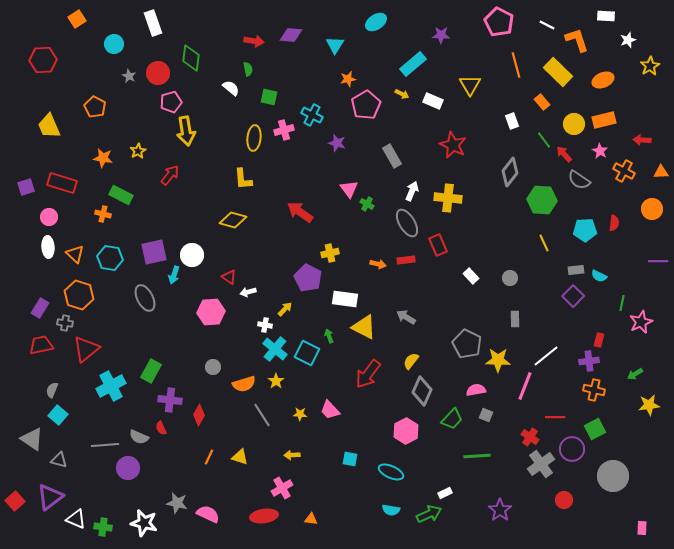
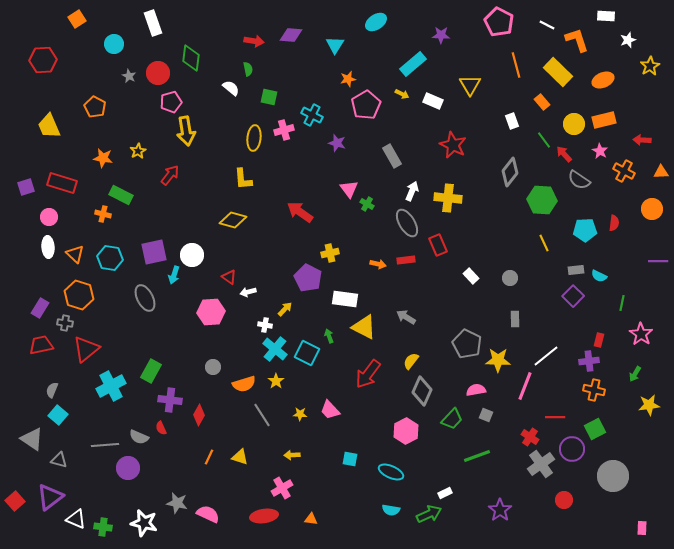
pink star at (641, 322): moved 12 px down; rotated 15 degrees counterclockwise
green arrow at (635, 374): rotated 28 degrees counterclockwise
green line at (477, 456): rotated 16 degrees counterclockwise
